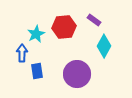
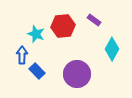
red hexagon: moved 1 px left, 1 px up
cyan star: rotated 24 degrees counterclockwise
cyan diamond: moved 8 px right, 3 px down
blue arrow: moved 2 px down
blue rectangle: rotated 35 degrees counterclockwise
